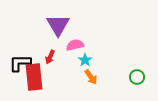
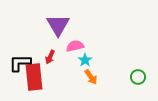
pink semicircle: moved 1 px down
green circle: moved 1 px right
